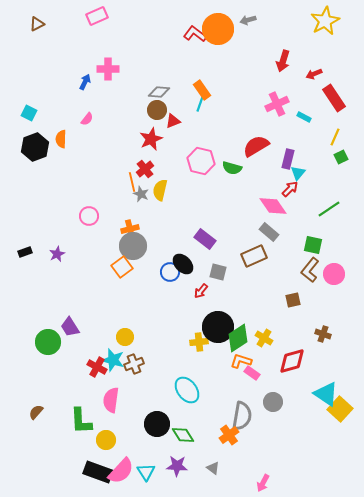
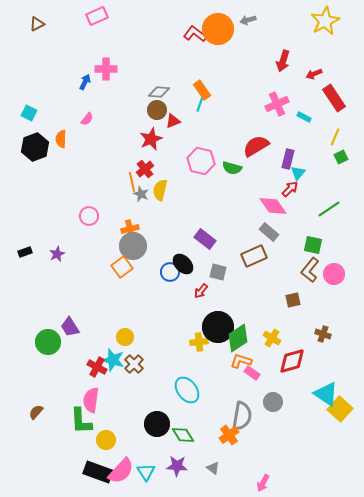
pink cross at (108, 69): moved 2 px left
yellow cross at (264, 338): moved 8 px right
brown cross at (134, 364): rotated 24 degrees counterclockwise
pink semicircle at (111, 400): moved 20 px left
